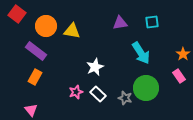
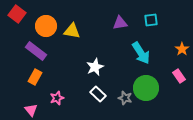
cyan square: moved 1 px left, 2 px up
orange star: moved 1 px left, 5 px up
pink star: moved 19 px left, 6 px down
